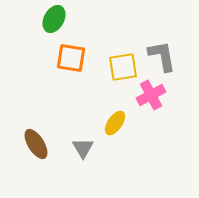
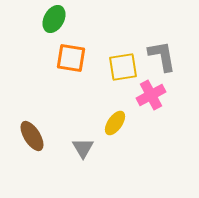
brown ellipse: moved 4 px left, 8 px up
